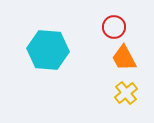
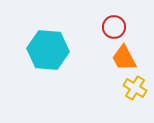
yellow cross: moved 9 px right, 5 px up; rotated 20 degrees counterclockwise
